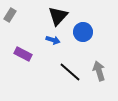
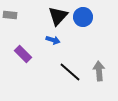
gray rectangle: rotated 64 degrees clockwise
blue circle: moved 15 px up
purple rectangle: rotated 18 degrees clockwise
gray arrow: rotated 12 degrees clockwise
